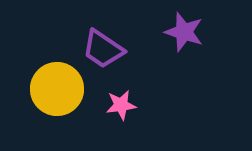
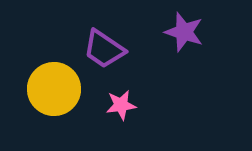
purple trapezoid: moved 1 px right
yellow circle: moved 3 px left
